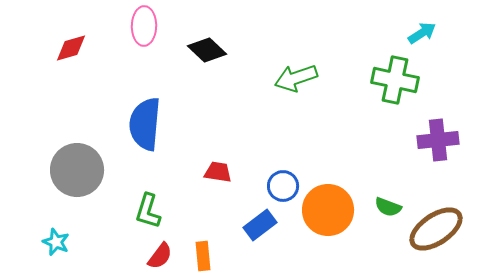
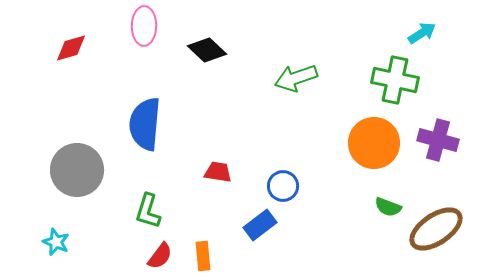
purple cross: rotated 21 degrees clockwise
orange circle: moved 46 px right, 67 px up
